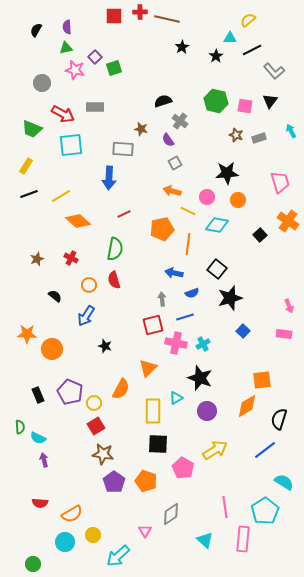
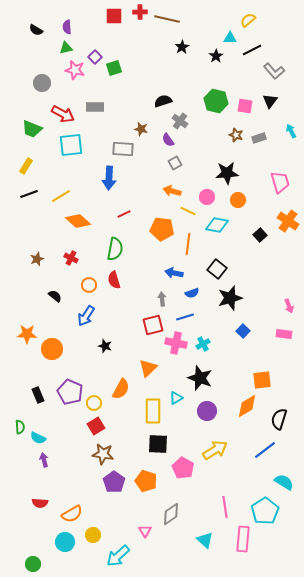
black semicircle at (36, 30): rotated 88 degrees counterclockwise
orange pentagon at (162, 229): rotated 20 degrees clockwise
